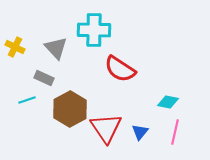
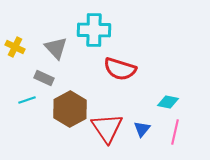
red semicircle: rotated 16 degrees counterclockwise
red triangle: moved 1 px right
blue triangle: moved 2 px right, 3 px up
